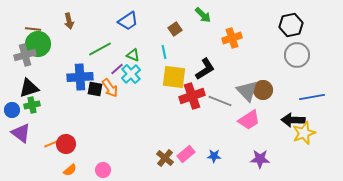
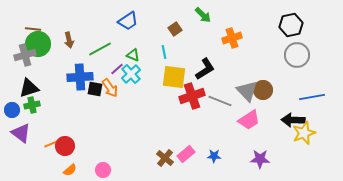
brown arrow: moved 19 px down
red circle: moved 1 px left, 2 px down
